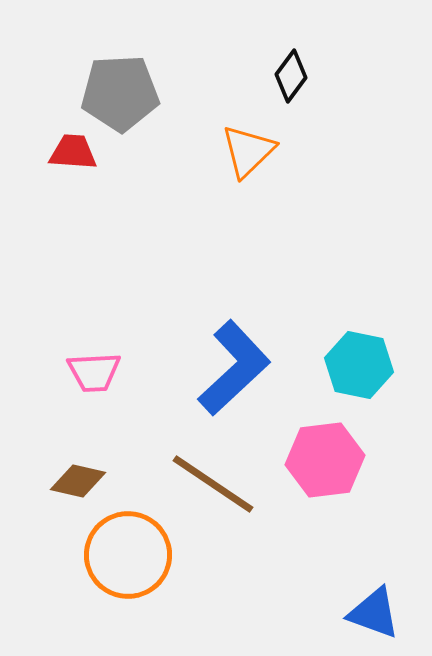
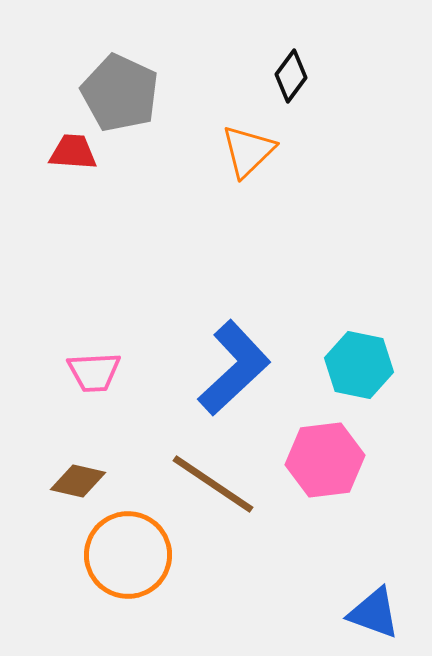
gray pentagon: rotated 28 degrees clockwise
